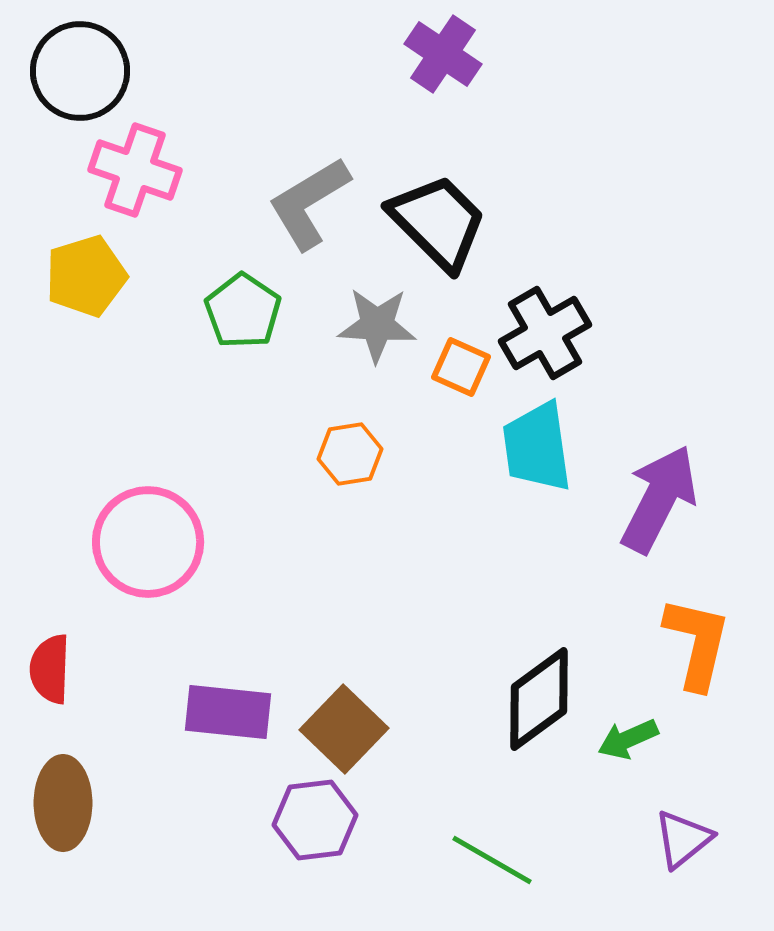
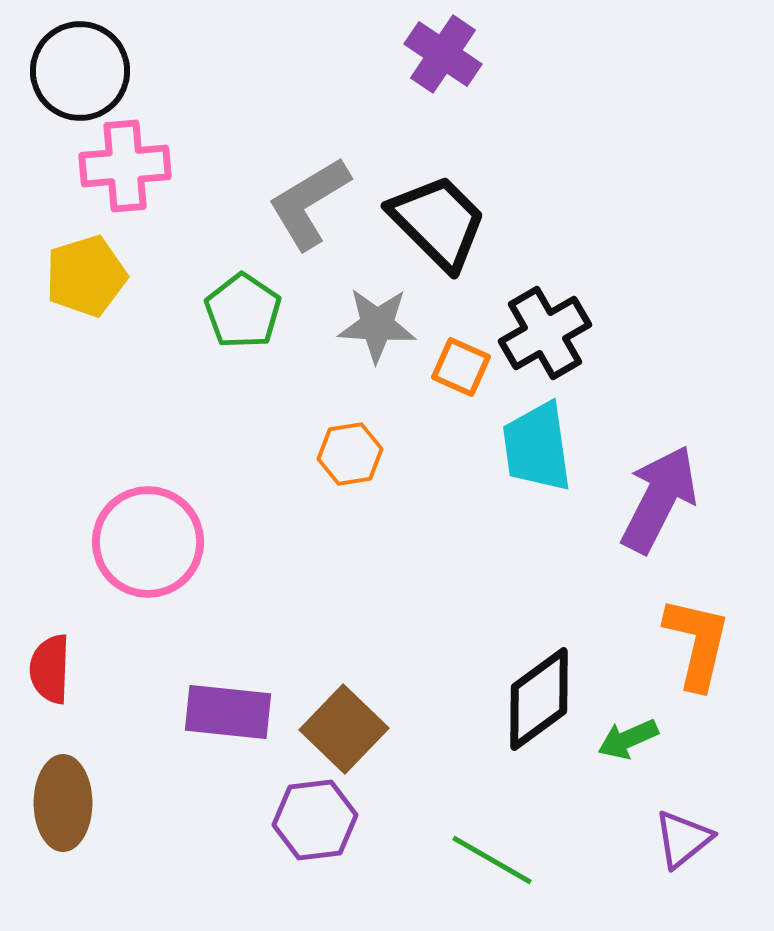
pink cross: moved 10 px left, 4 px up; rotated 24 degrees counterclockwise
